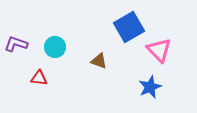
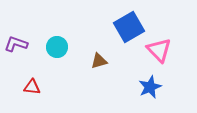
cyan circle: moved 2 px right
brown triangle: rotated 36 degrees counterclockwise
red triangle: moved 7 px left, 9 px down
